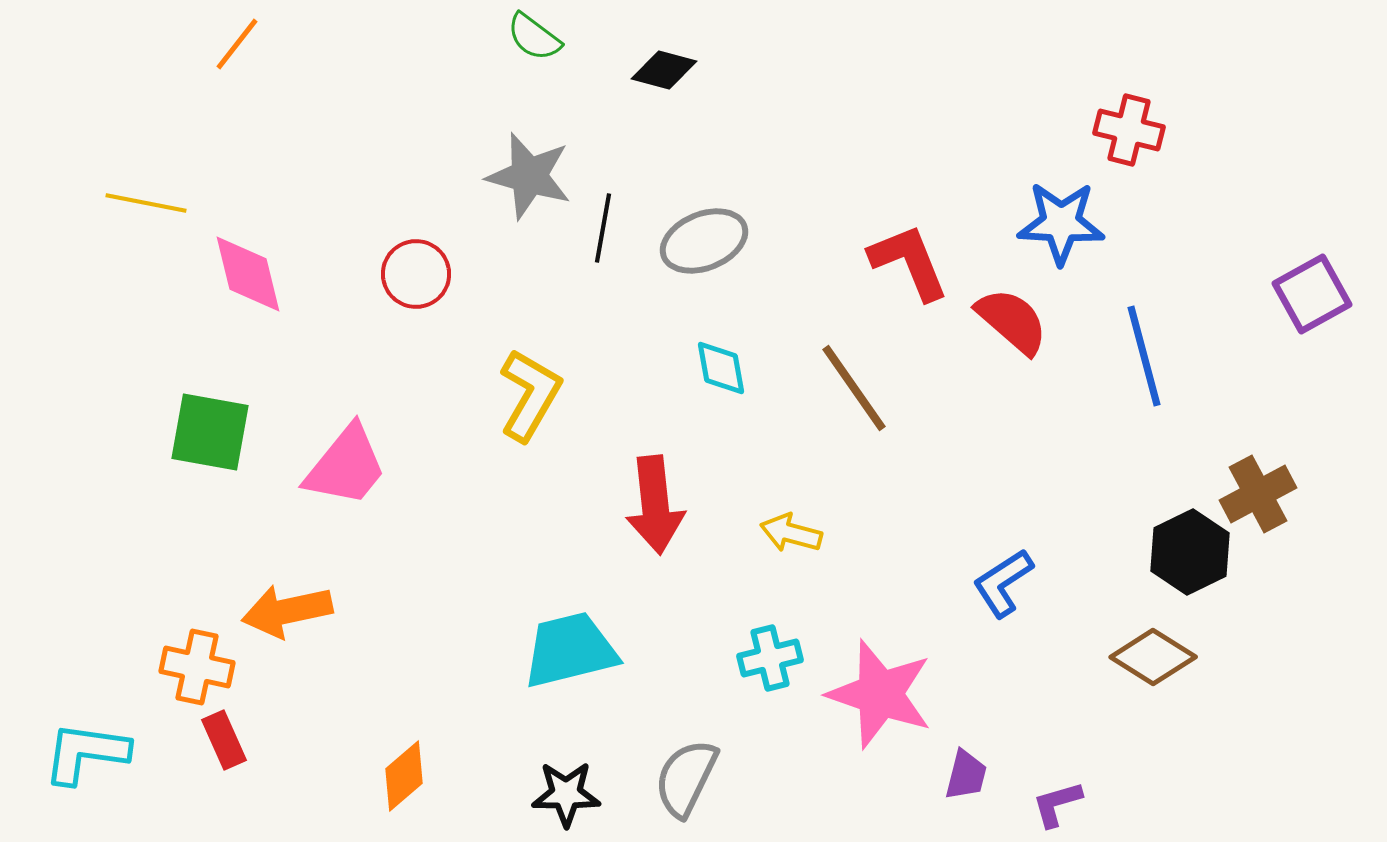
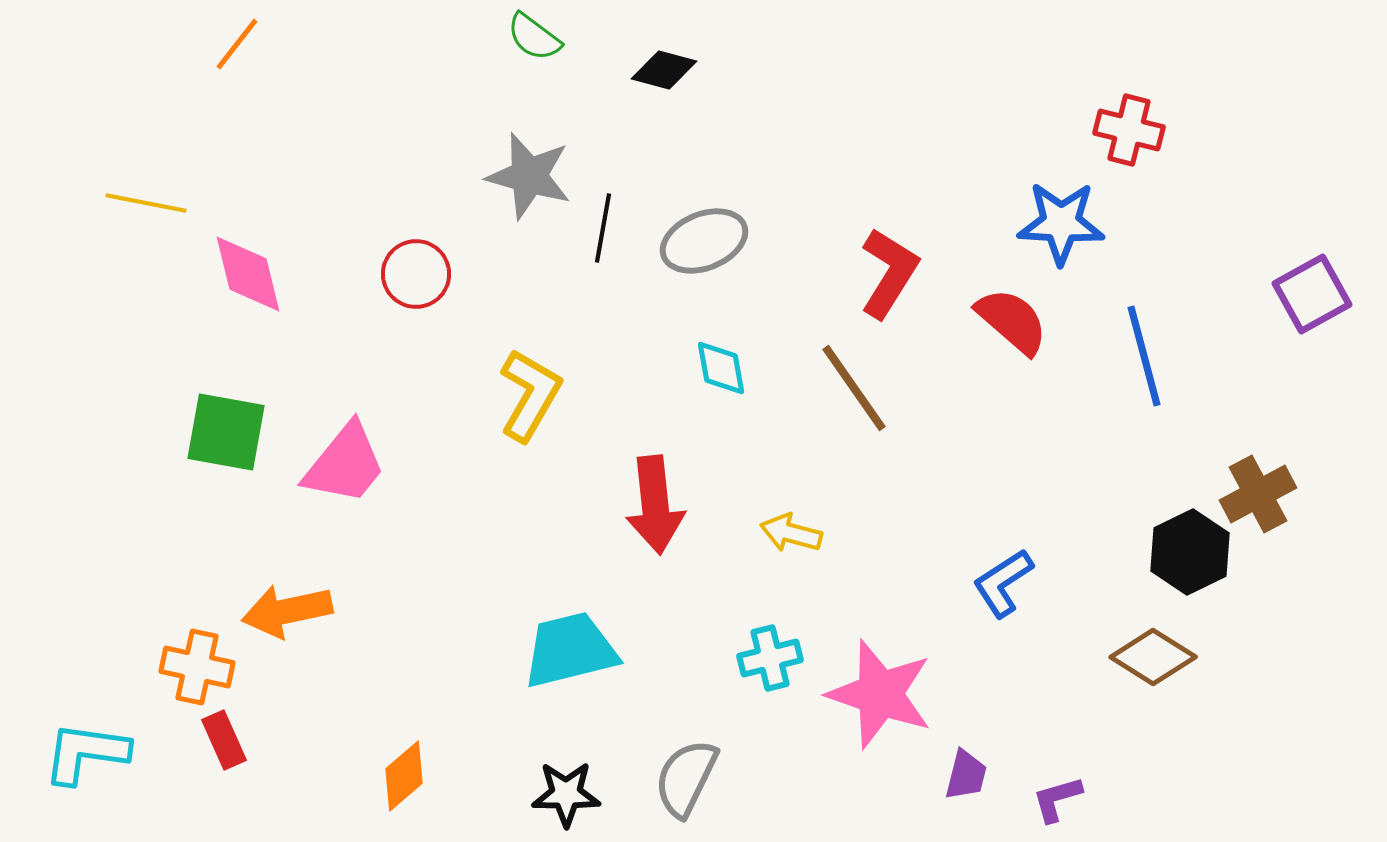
red L-shape: moved 20 px left, 11 px down; rotated 54 degrees clockwise
green square: moved 16 px right
pink trapezoid: moved 1 px left, 2 px up
purple L-shape: moved 5 px up
